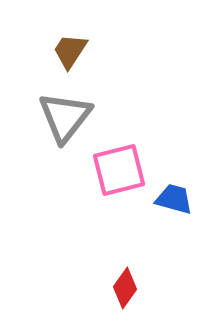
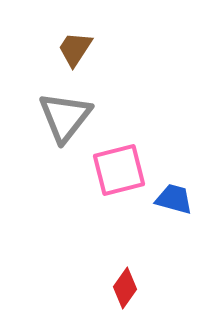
brown trapezoid: moved 5 px right, 2 px up
